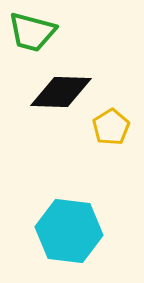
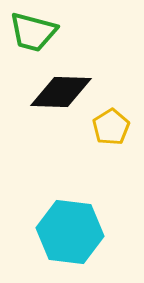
green trapezoid: moved 1 px right
cyan hexagon: moved 1 px right, 1 px down
